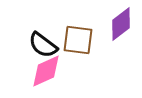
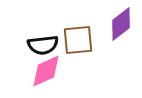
brown square: rotated 12 degrees counterclockwise
black semicircle: rotated 44 degrees counterclockwise
